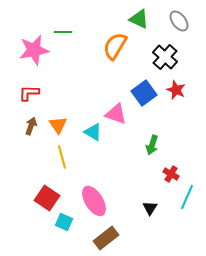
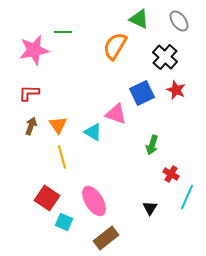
blue square: moved 2 px left; rotated 10 degrees clockwise
